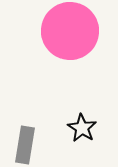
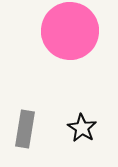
gray rectangle: moved 16 px up
